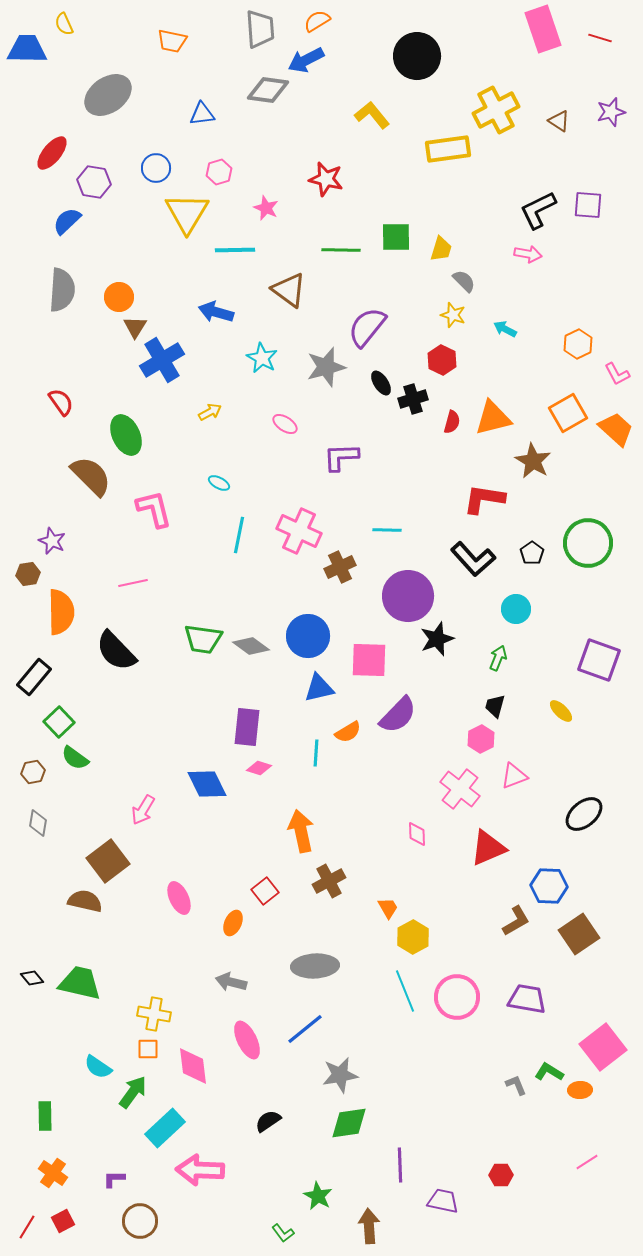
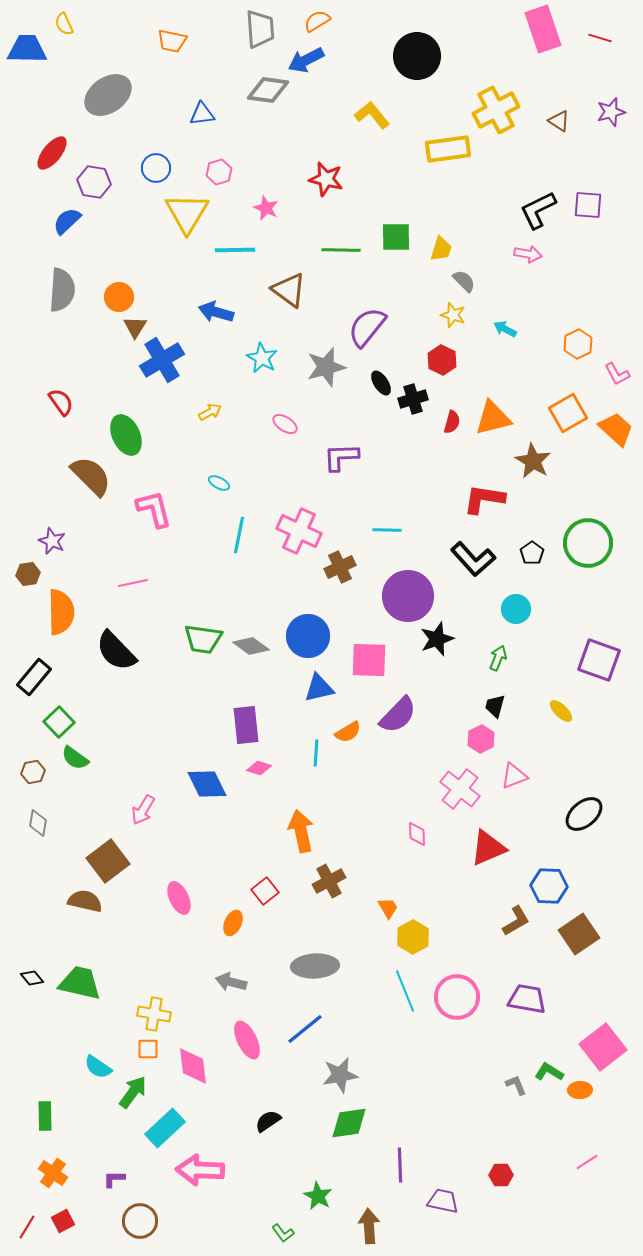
purple rectangle at (247, 727): moved 1 px left, 2 px up; rotated 12 degrees counterclockwise
